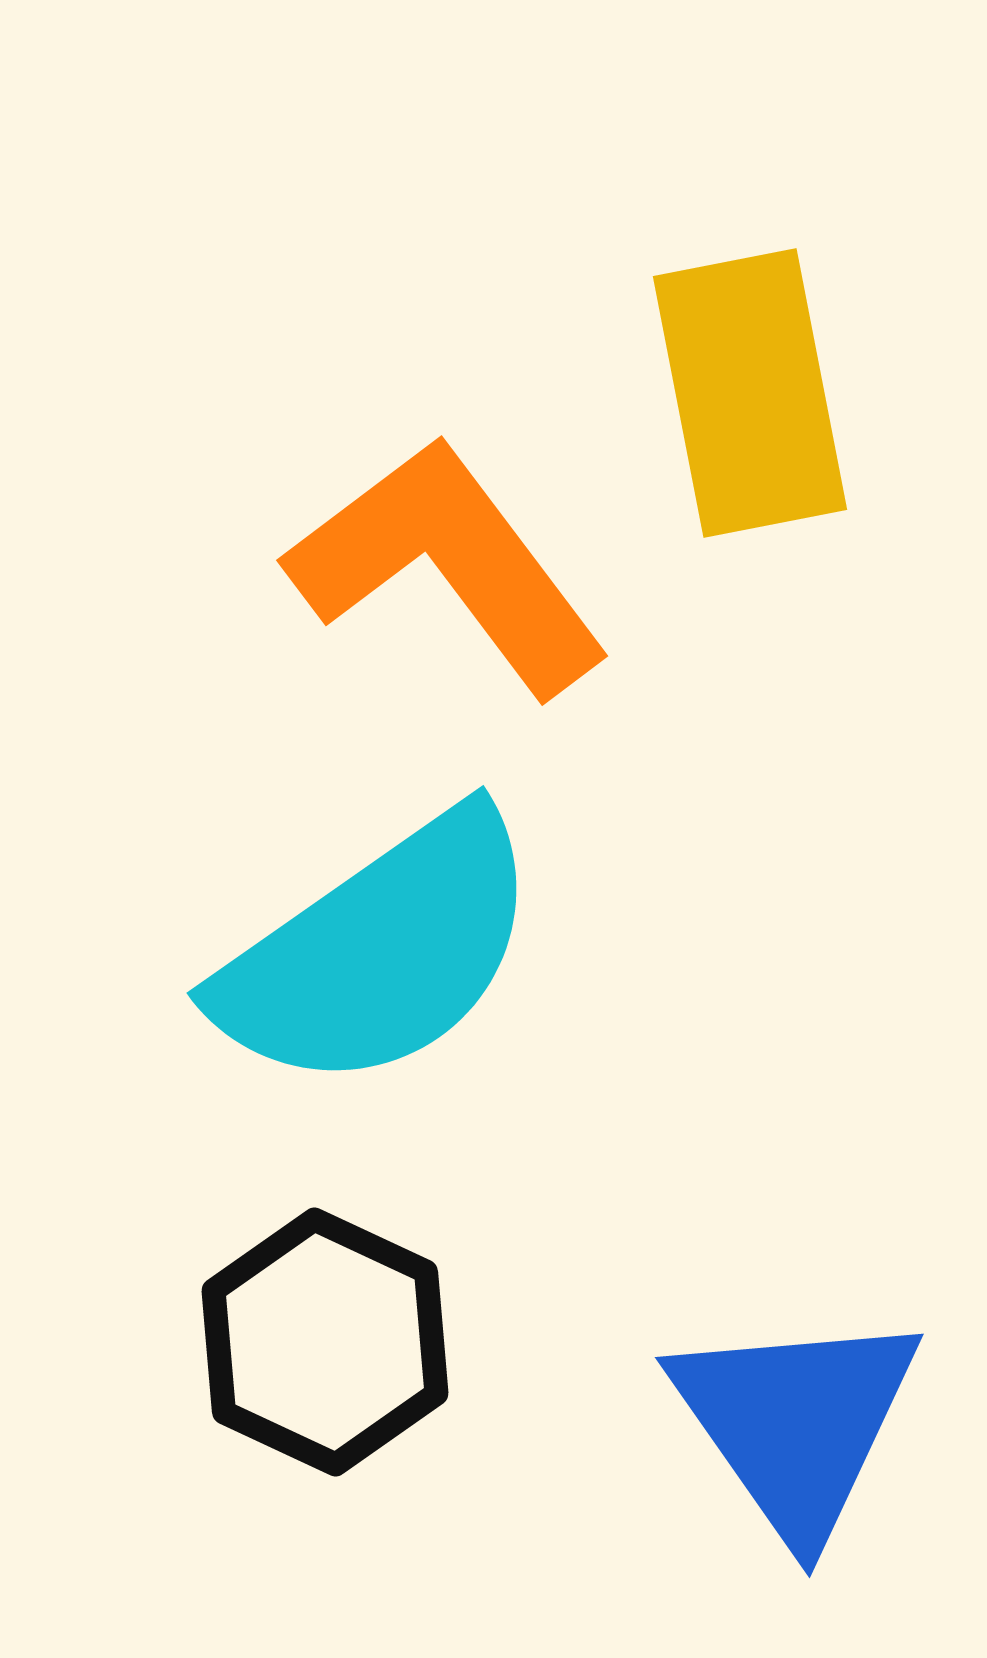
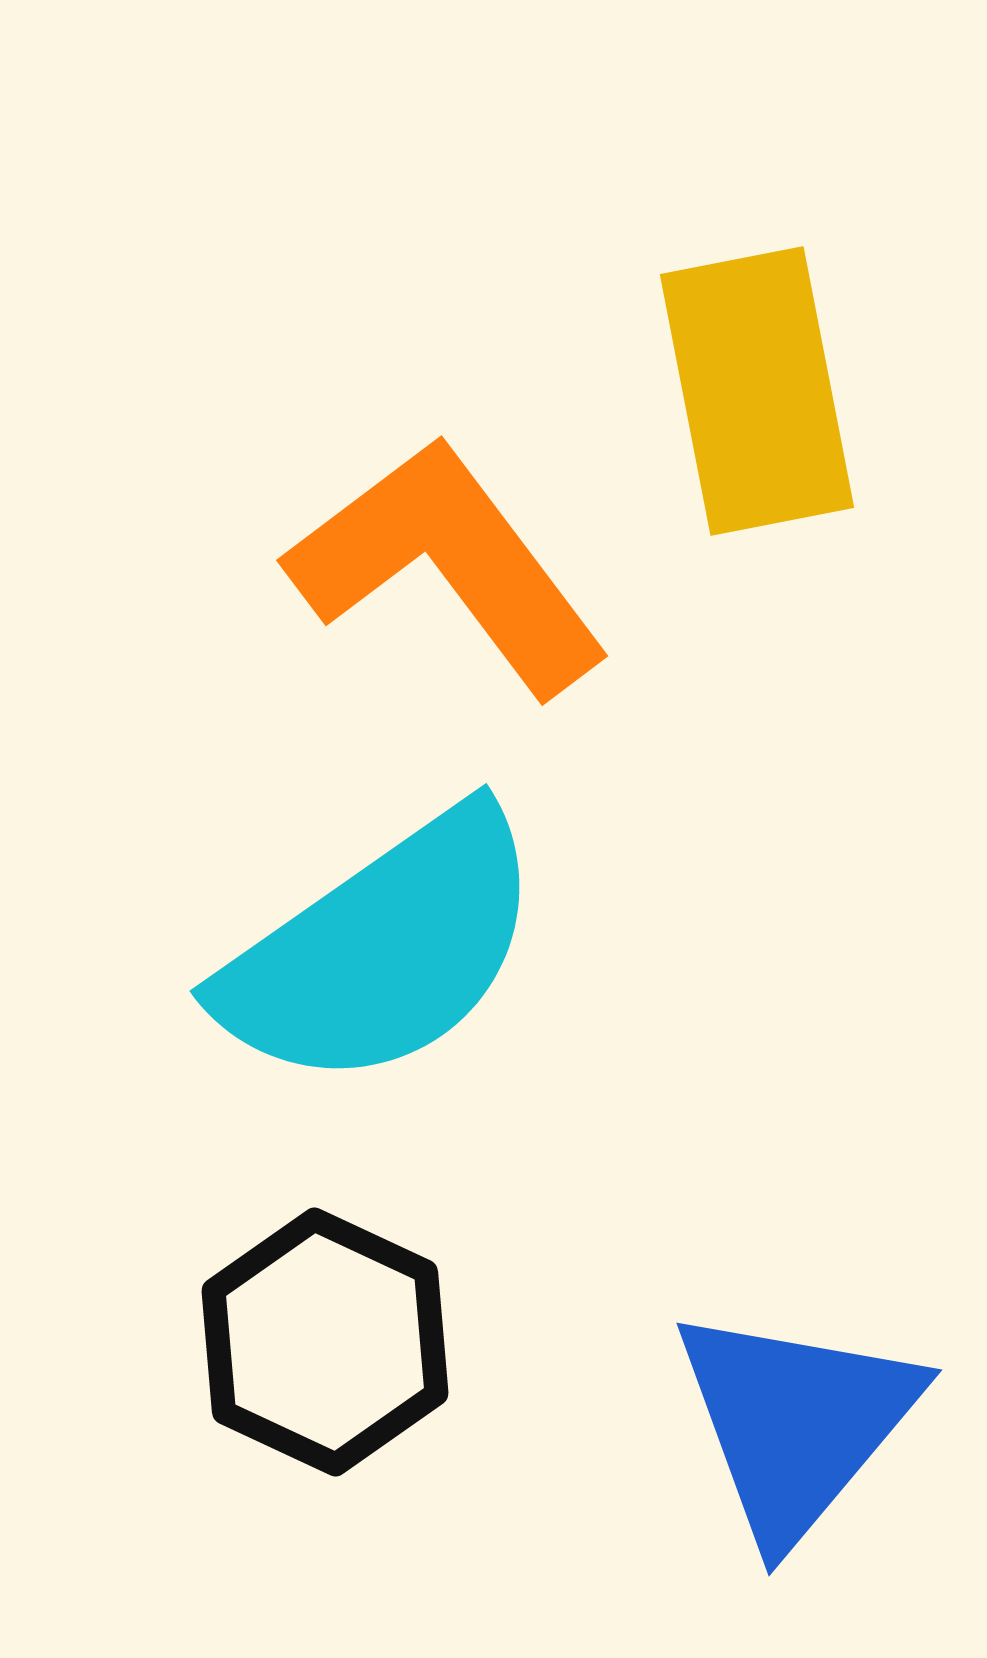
yellow rectangle: moved 7 px right, 2 px up
cyan semicircle: moved 3 px right, 2 px up
blue triangle: rotated 15 degrees clockwise
